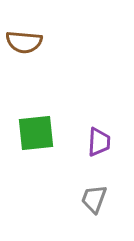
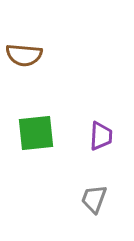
brown semicircle: moved 13 px down
purple trapezoid: moved 2 px right, 6 px up
